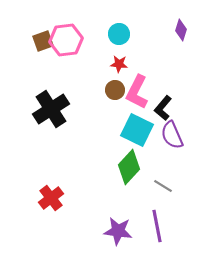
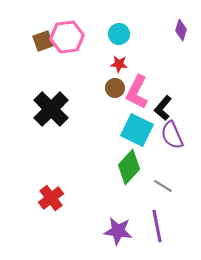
pink hexagon: moved 1 px right, 3 px up
brown circle: moved 2 px up
black cross: rotated 12 degrees counterclockwise
